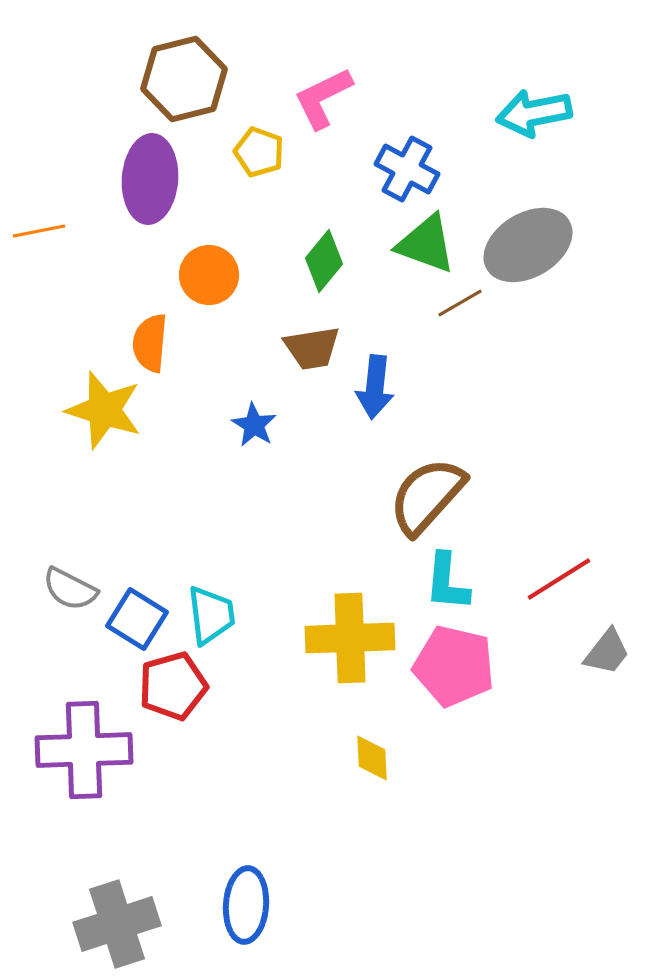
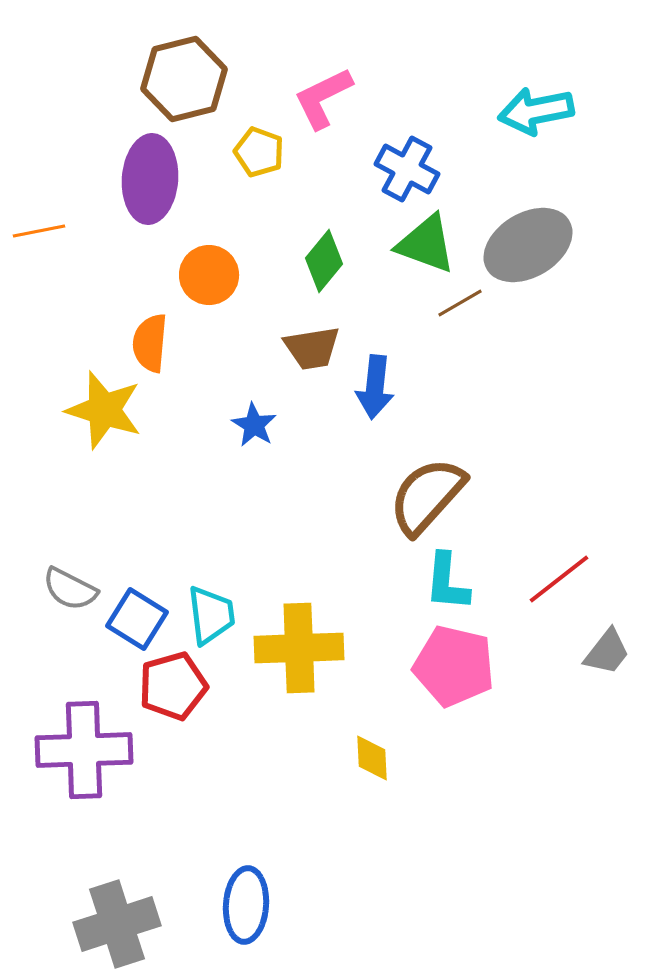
cyan arrow: moved 2 px right, 2 px up
red line: rotated 6 degrees counterclockwise
yellow cross: moved 51 px left, 10 px down
